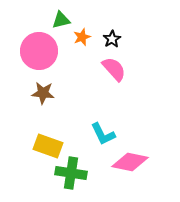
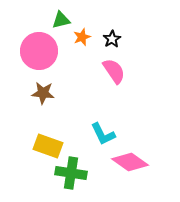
pink semicircle: moved 2 px down; rotated 8 degrees clockwise
pink diamond: rotated 24 degrees clockwise
